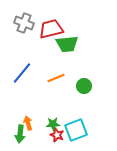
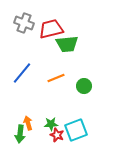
green star: moved 2 px left
